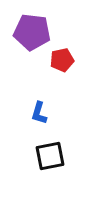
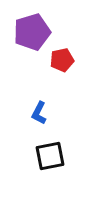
purple pentagon: rotated 24 degrees counterclockwise
blue L-shape: rotated 10 degrees clockwise
